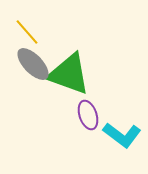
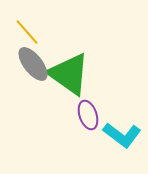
gray ellipse: rotated 6 degrees clockwise
green triangle: rotated 15 degrees clockwise
